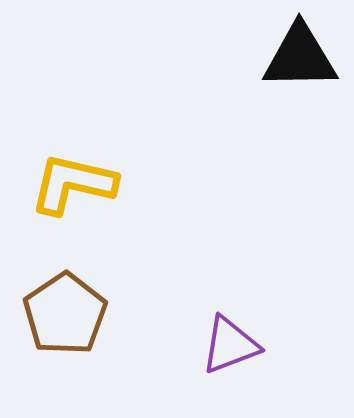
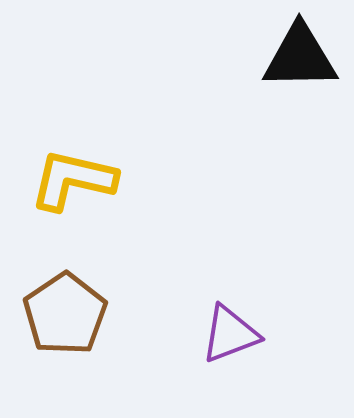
yellow L-shape: moved 4 px up
purple triangle: moved 11 px up
